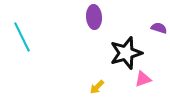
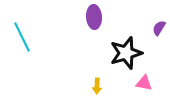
purple semicircle: rotated 77 degrees counterclockwise
pink triangle: moved 1 px right, 4 px down; rotated 30 degrees clockwise
yellow arrow: moved 1 px up; rotated 42 degrees counterclockwise
